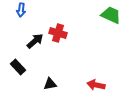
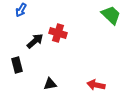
blue arrow: rotated 24 degrees clockwise
green trapezoid: rotated 20 degrees clockwise
black rectangle: moved 1 px left, 2 px up; rotated 28 degrees clockwise
